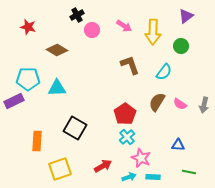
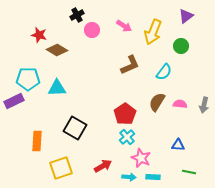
red star: moved 11 px right, 8 px down
yellow arrow: rotated 20 degrees clockwise
brown L-shape: rotated 85 degrees clockwise
pink semicircle: rotated 152 degrees clockwise
yellow square: moved 1 px right, 1 px up
cyan arrow: rotated 24 degrees clockwise
